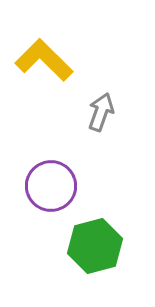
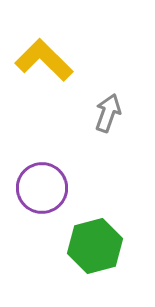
gray arrow: moved 7 px right, 1 px down
purple circle: moved 9 px left, 2 px down
